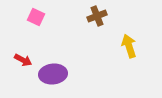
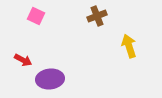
pink square: moved 1 px up
purple ellipse: moved 3 px left, 5 px down
